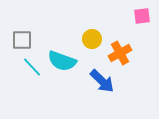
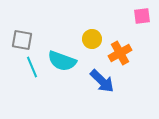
gray square: rotated 10 degrees clockwise
cyan line: rotated 20 degrees clockwise
